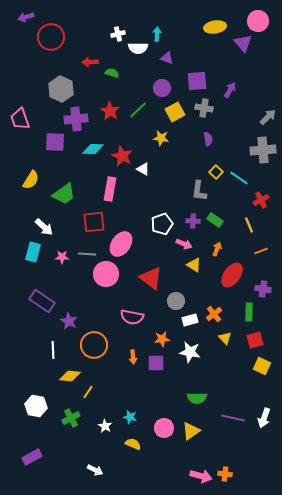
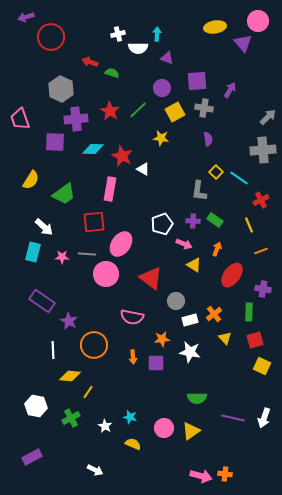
red arrow at (90, 62): rotated 21 degrees clockwise
